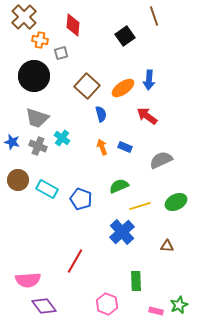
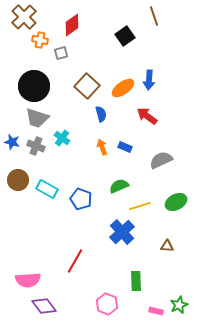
red diamond: moved 1 px left; rotated 50 degrees clockwise
black circle: moved 10 px down
gray cross: moved 2 px left
